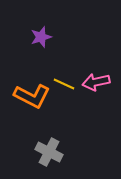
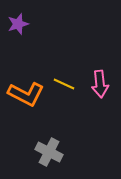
purple star: moved 23 px left, 13 px up
pink arrow: moved 4 px right, 2 px down; rotated 84 degrees counterclockwise
orange L-shape: moved 6 px left, 2 px up
